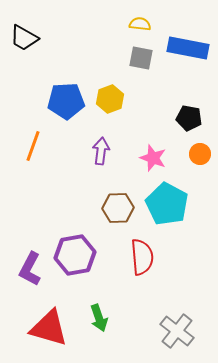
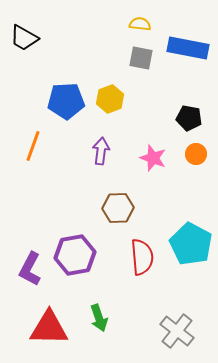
orange circle: moved 4 px left
cyan pentagon: moved 24 px right, 40 px down
red triangle: rotated 15 degrees counterclockwise
